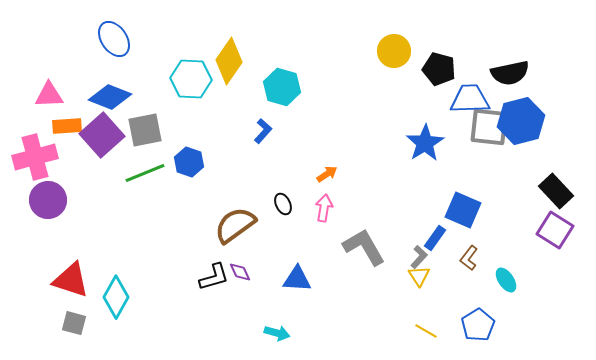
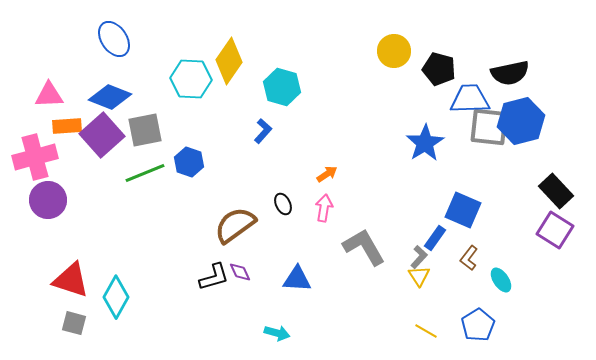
cyan ellipse at (506, 280): moved 5 px left
